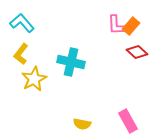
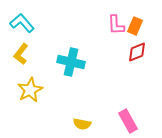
orange rectangle: moved 4 px right; rotated 18 degrees counterclockwise
red diamond: rotated 65 degrees counterclockwise
yellow star: moved 4 px left, 11 px down
